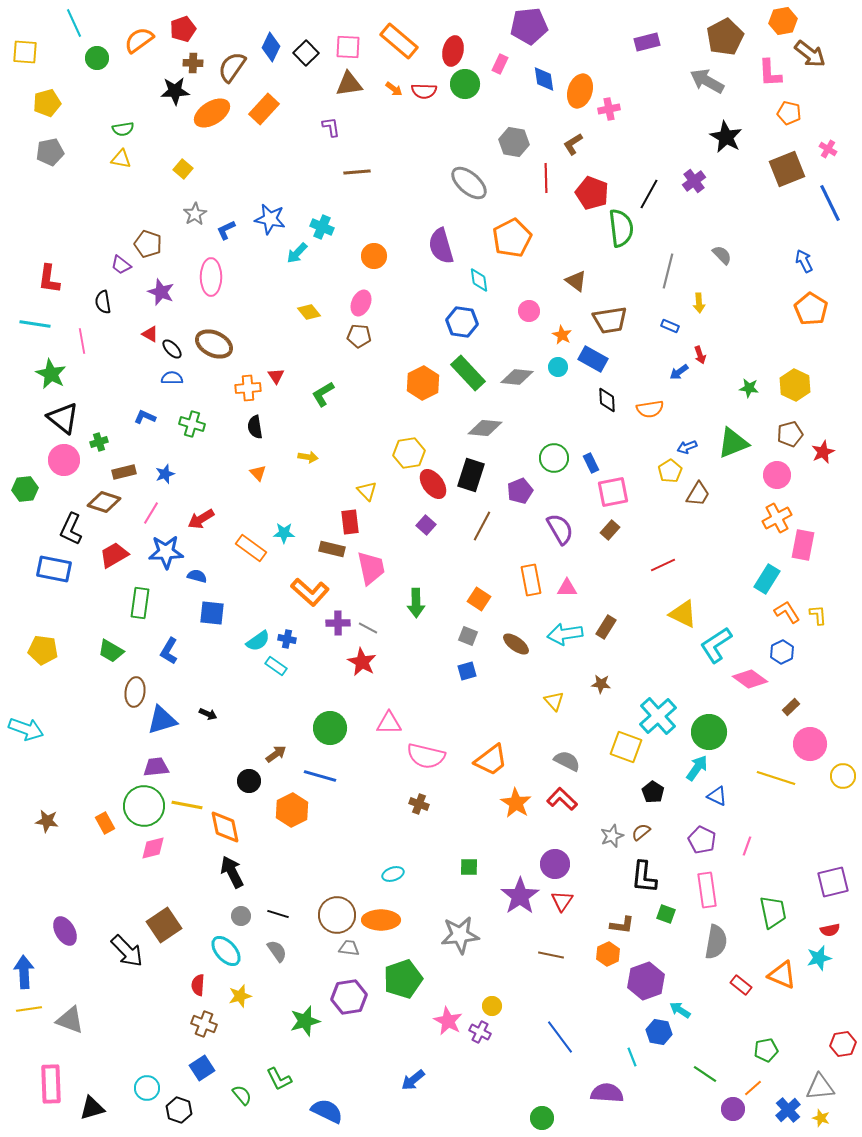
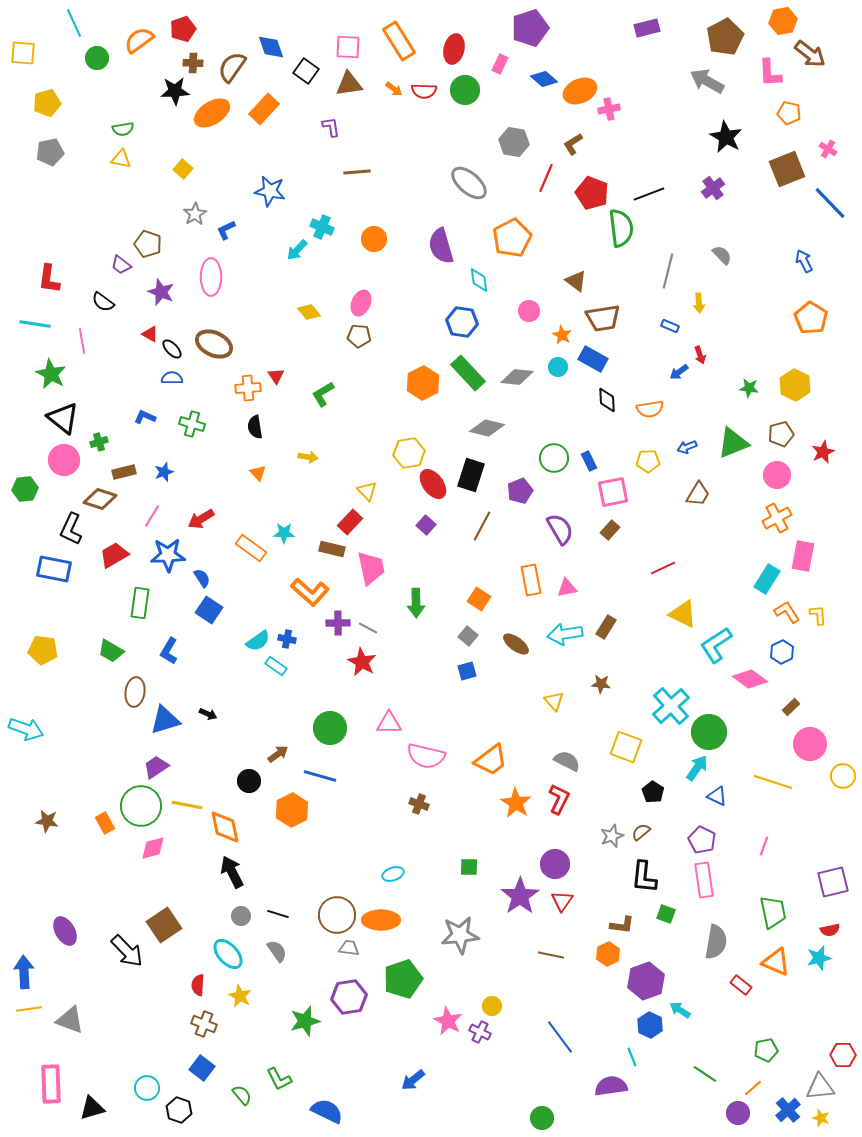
purple pentagon at (529, 26): moved 1 px right, 2 px down; rotated 12 degrees counterclockwise
orange rectangle at (399, 41): rotated 18 degrees clockwise
purple rectangle at (647, 42): moved 14 px up
blue diamond at (271, 47): rotated 44 degrees counterclockwise
red ellipse at (453, 51): moved 1 px right, 2 px up
yellow square at (25, 52): moved 2 px left, 1 px down
black square at (306, 53): moved 18 px down; rotated 10 degrees counterclockwise
blue diamond at (544, 79): rotated 40 degrees counterclockwise
green circle at (465, 84): moved 6 px down
orange ellipse at (580, 91): rotated 48 degrees clockwise
red line at (546, 178): rotated 24 degrees clockwise
purple cross at (694, 181): moved 19 px right, 7 px down
black line at (649, 194): rotated 40 degrees clockwise
blue line at (830, 203): rotated 18 degrees counterclockwise
blue star at (270, 219): moved 28 px up
cyan arrow at (297, 253): moved 3 px up
orange circle at (374, 256): moved 17 px up
black semicircle at (103, 302): rotated 45 degrees counterclockwise
orange pentagon at (811, 309): moved 9 px down
brown trapezoid at (610, 320): moved 7 px left, 2 px up
gray diamond at (485, 428): moved 2 px right; rotated 8 degrees clockwise
brown pentagon at (790, 434): moved 9 px left
blue rectangle at (591, 463): moved 2 px left, 2 px up
yellow pentagon at (670, 471): moved 22 px left, 10 px up; rotated 30 degrees clockwise
blue star at (165, 474): moved 1 px left, 2 px up
brown diamond at (104, 502): moved 4 px left, 3 px up
pink line at (151, 513): moved 1 px right, 3 px down
red rectangle at (350, 522): rotated 50 degrees clockwise
pink rectangle at (803, 545): moved 11 px down
blue star at (166, 552): moved 2 px right, 3 px down
red line at (663, 565): moved 3 px down
blue semicircle at (197, 576): moved 5 px right, 2 px down; rotated 42 degrees clockwise
pink triangle at (567, 588): rotated 10 degrees counterclockwise
blue square at (212, 613): moved 3 px left, 3 px up; rotated 28 degrees clockwise
gray square at (468, 636): rotated 18 degrees clockwise
cyan cross at (658, 716): moved 13 px right, 10 px up
blue triangle at (162, 720): moved 3 px right
brown arrow at (276, 754): moved 2 px right
purple trapezoid at (156, 767): rotated 28 degrees counterclockwise
yellow line at (776, 778): moved 3 px left, 4 px down
red L-shape at (562, 799): moved 3 px left; rotated 72 degrees clockwise
green circle at (144, 806): moved 3 px left
pink line at (747, 846): moved 17 px right
pink rectangle at (707, 890): moved 3 px left, 10 px up
cyan ellipse at (226, 951): moved 2 px right, 3 px down
orange triangle at (782, 975): moved 6 px left, 13 px up
yellow star at (240, 996): rotated 30 degrees counterclockwise
blue hexagon at (659, 1032): moved 9 px left, 7 px up; rotated 15 degrees clockwise
red hexagon at (843, 1044): moved 11 px down; rotated 10 degrees clockwise
blue square at (202, 1068): rotated 20 degrees counterclockwise
purple semicircle at (607, 1093): moved 4 px right, 7 px up; rotated 12 degrees counterclockwise
purple circle at (733, 1109): moved 5 px right, 4 px down
